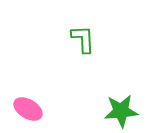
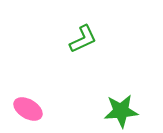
green L-shape: rotated 68 degrees clockwise
